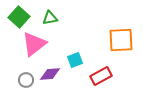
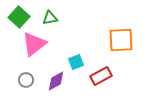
cyan square: moved 1 px right, 2 px down
purple diamond: moved 6 px right, 7 px down; rotated 25 degrees counterclockwise
